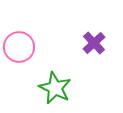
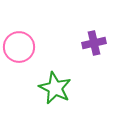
purple cross: rotated 30 degrees clockwise
